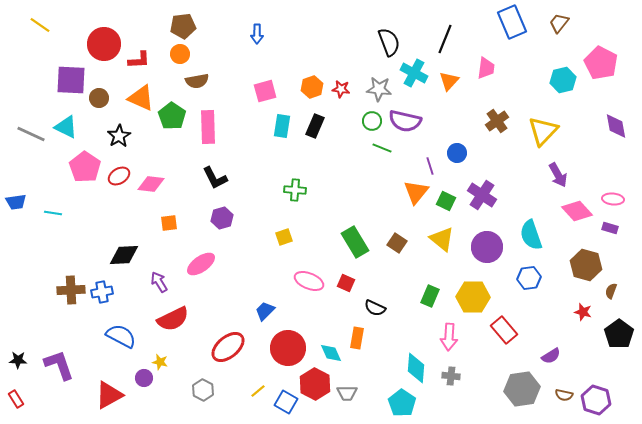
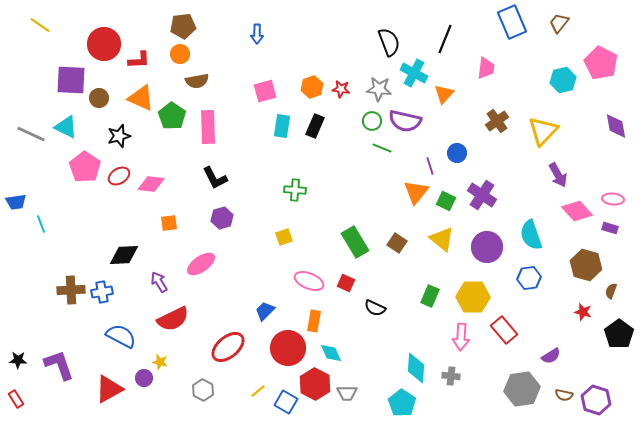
orange triangle at (449, 81): moved 5 px left, 13 px down
black star at (119, 136): rotated 15 degrees clockwise
cyan line at (53, 213): moved 12 px left, 11 px down; rotated 60 degrees clockwise
pink arrow at (449, 337): moved 12 px right
orange rectangle at (357, 338): moved 43 px left, 17 px up
red triangle at (109, 395): moved 6 px up
